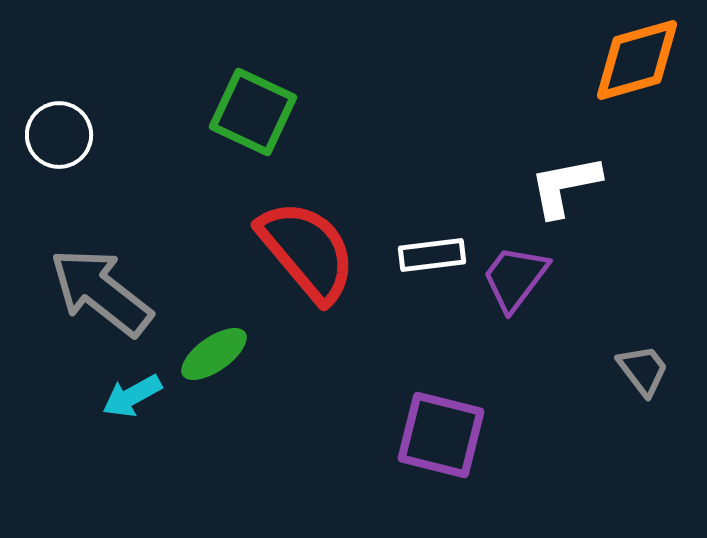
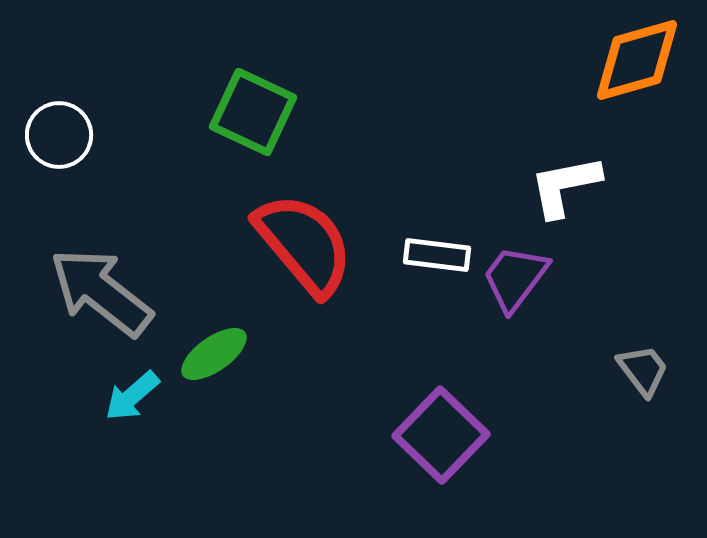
red semicircle: moved 3 px left, 7 px up
white rectangle: moved 5 px right; rotated 14 degrees clockwise
cyan arrow: rotated 12 degrees counterclockwise
purple square: rotated 30 degrees clockwise
